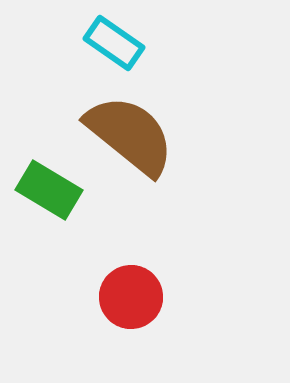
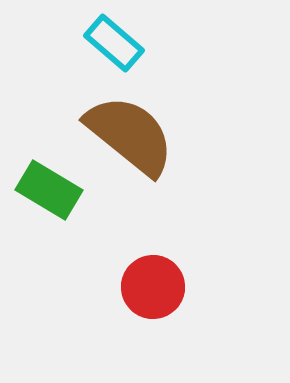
cyan rectangle: rotated 6 degrees clockwise
red circle: moved 22 px right, 10 px up
